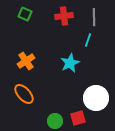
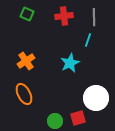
green square: moved 2 px right
orange ellipse: rotated 15 degrees clockwise
